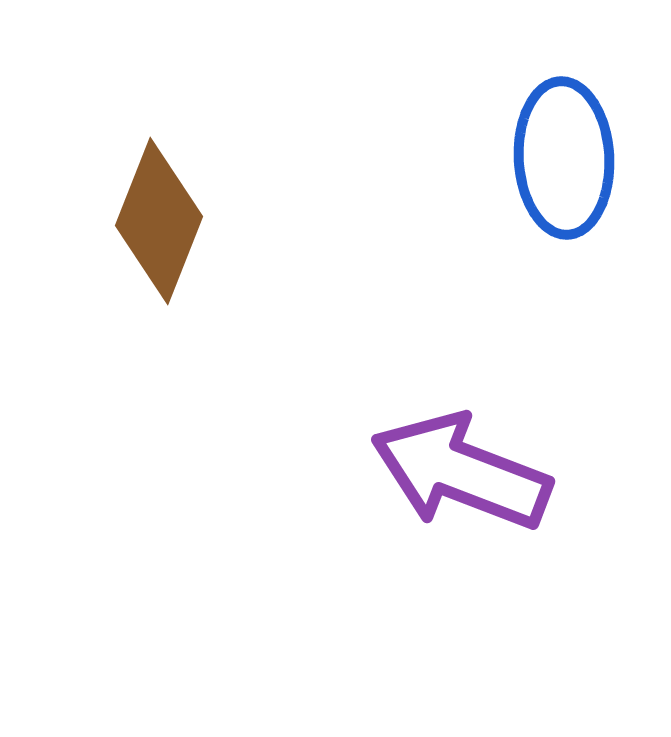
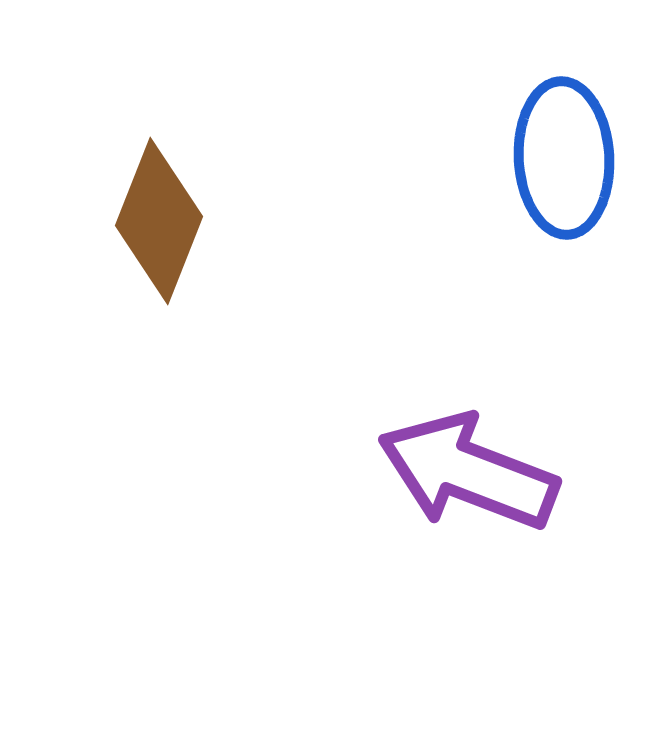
purple arrow: moved 7 px right
